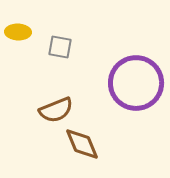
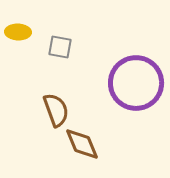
brown semicircle: rotated 88 degrees counterclockwise
